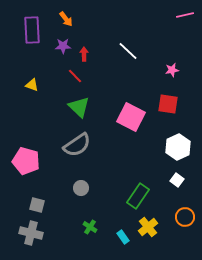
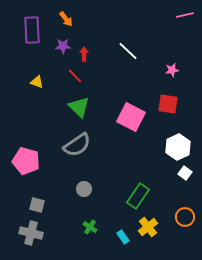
yellow triangle: moved 5 px right, 3 px up
white square: moved 8 px right, 7 px up
gray circle: moved 3 px right, 1 px down
